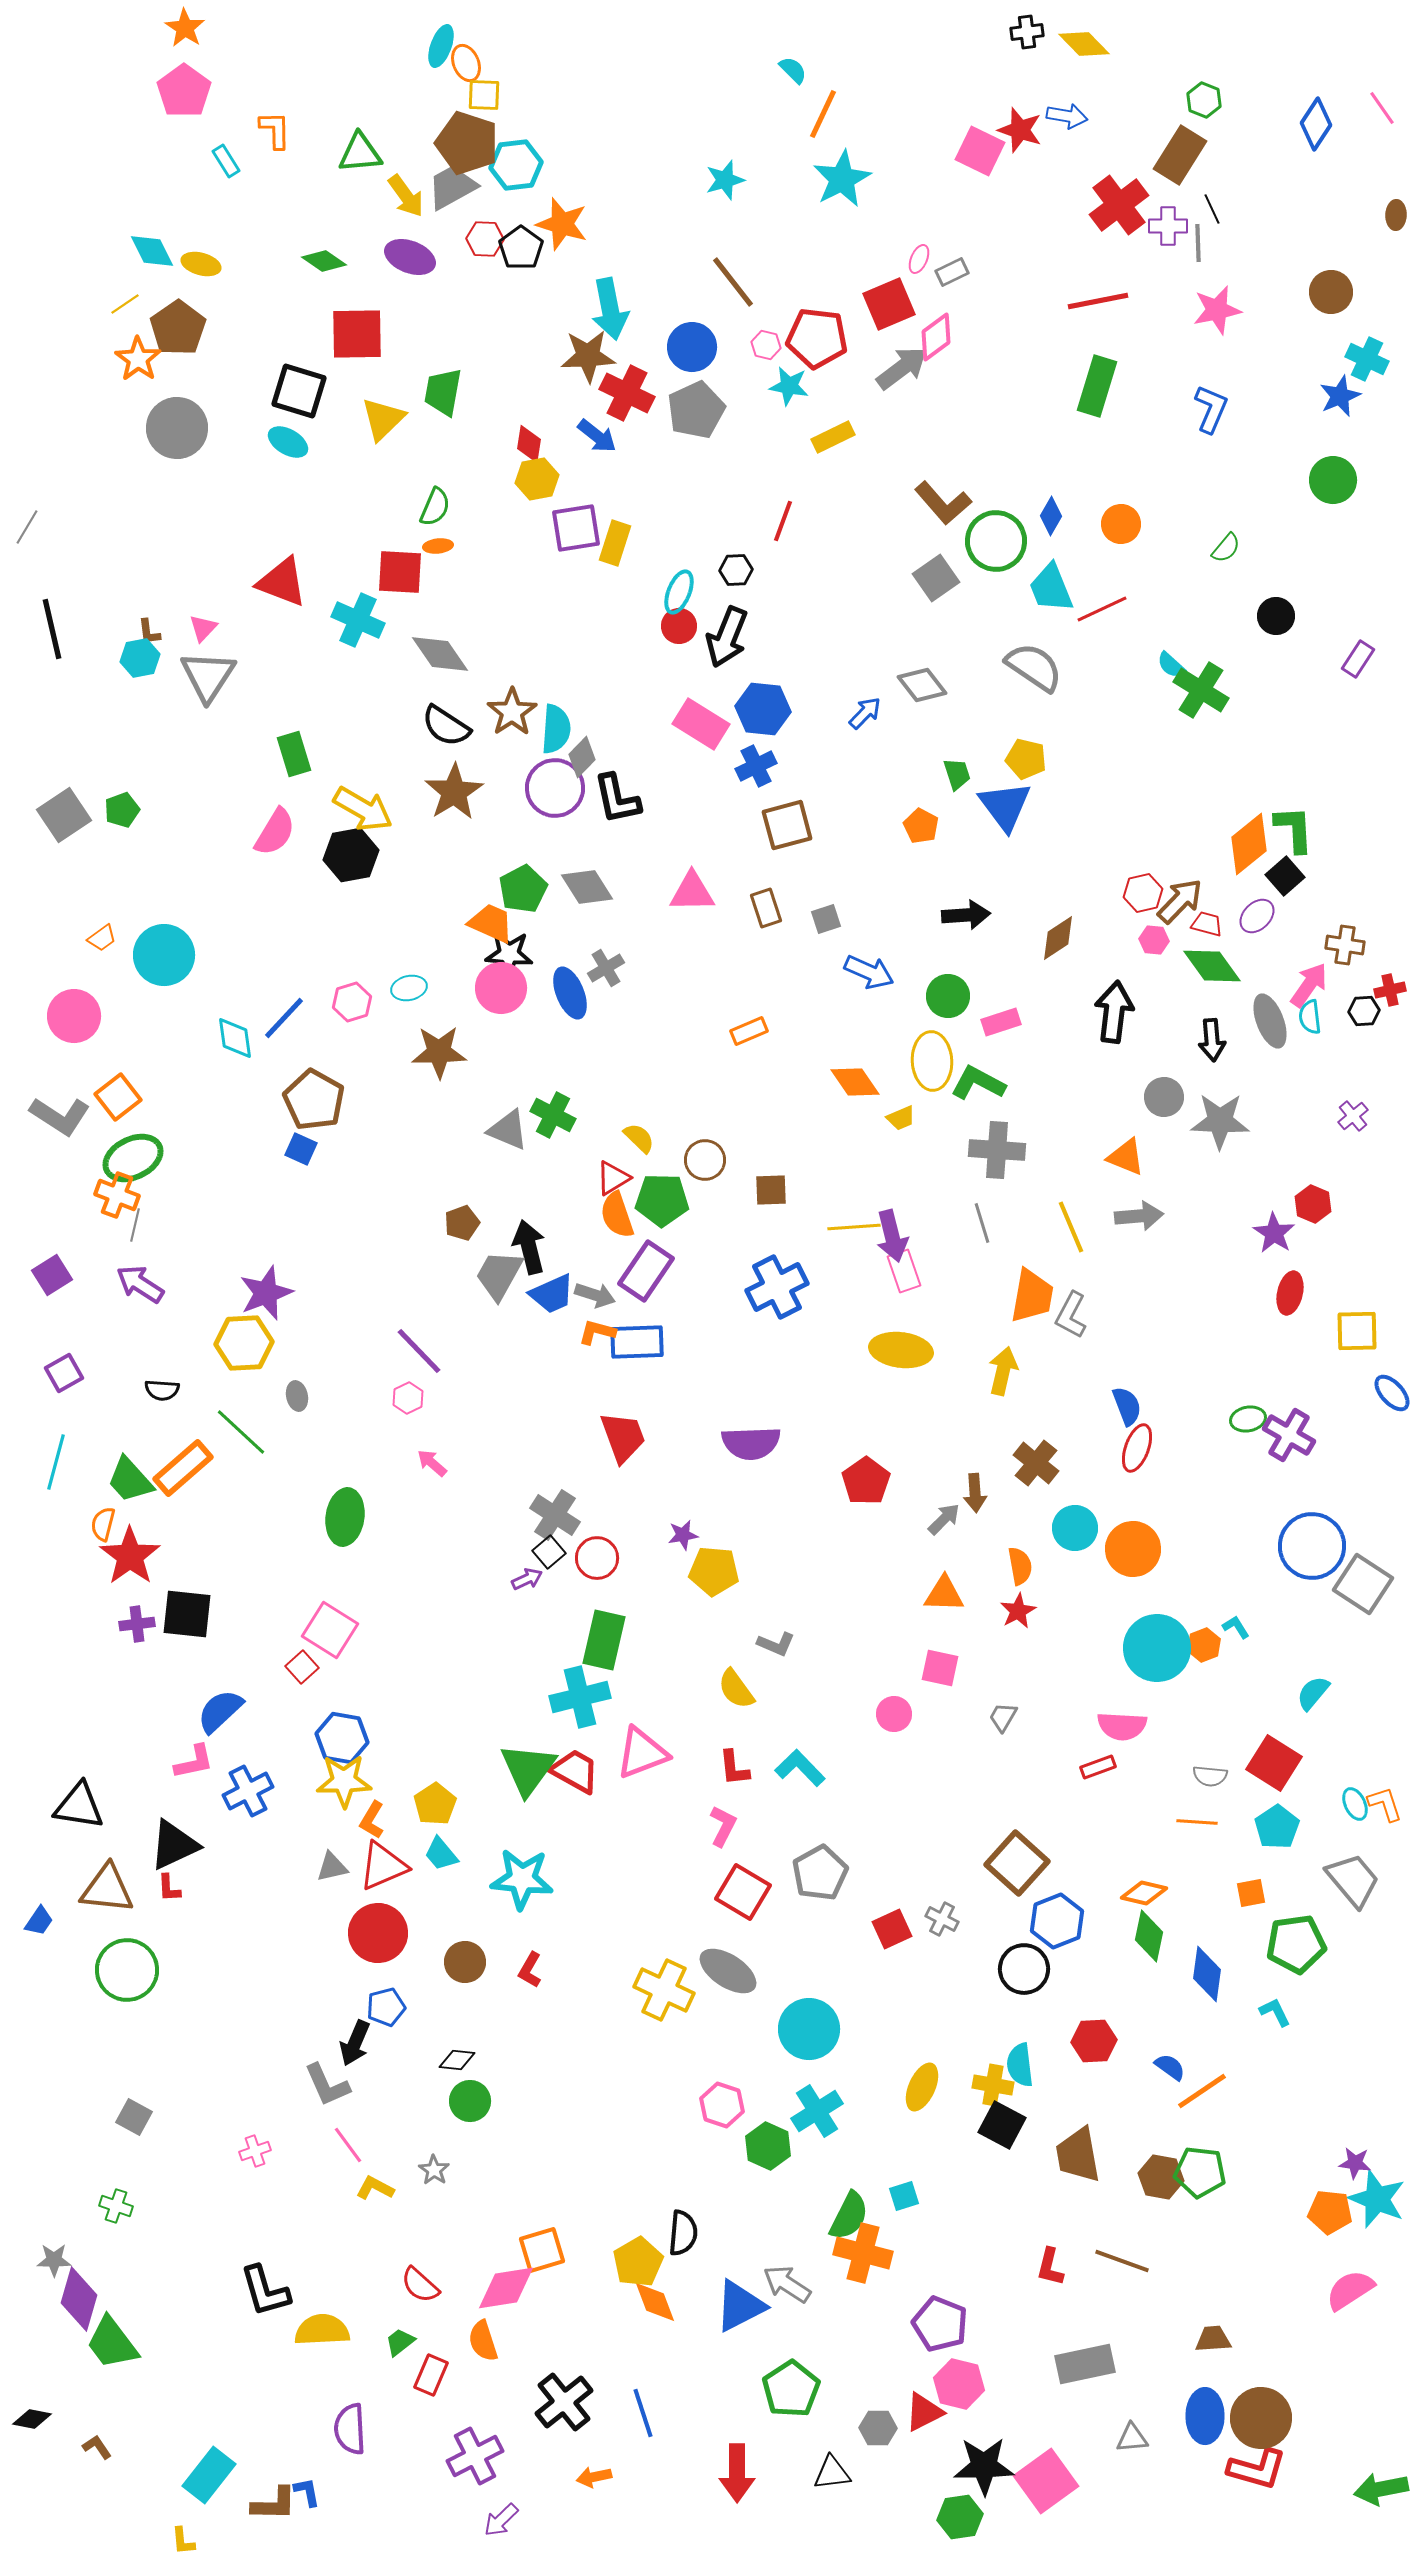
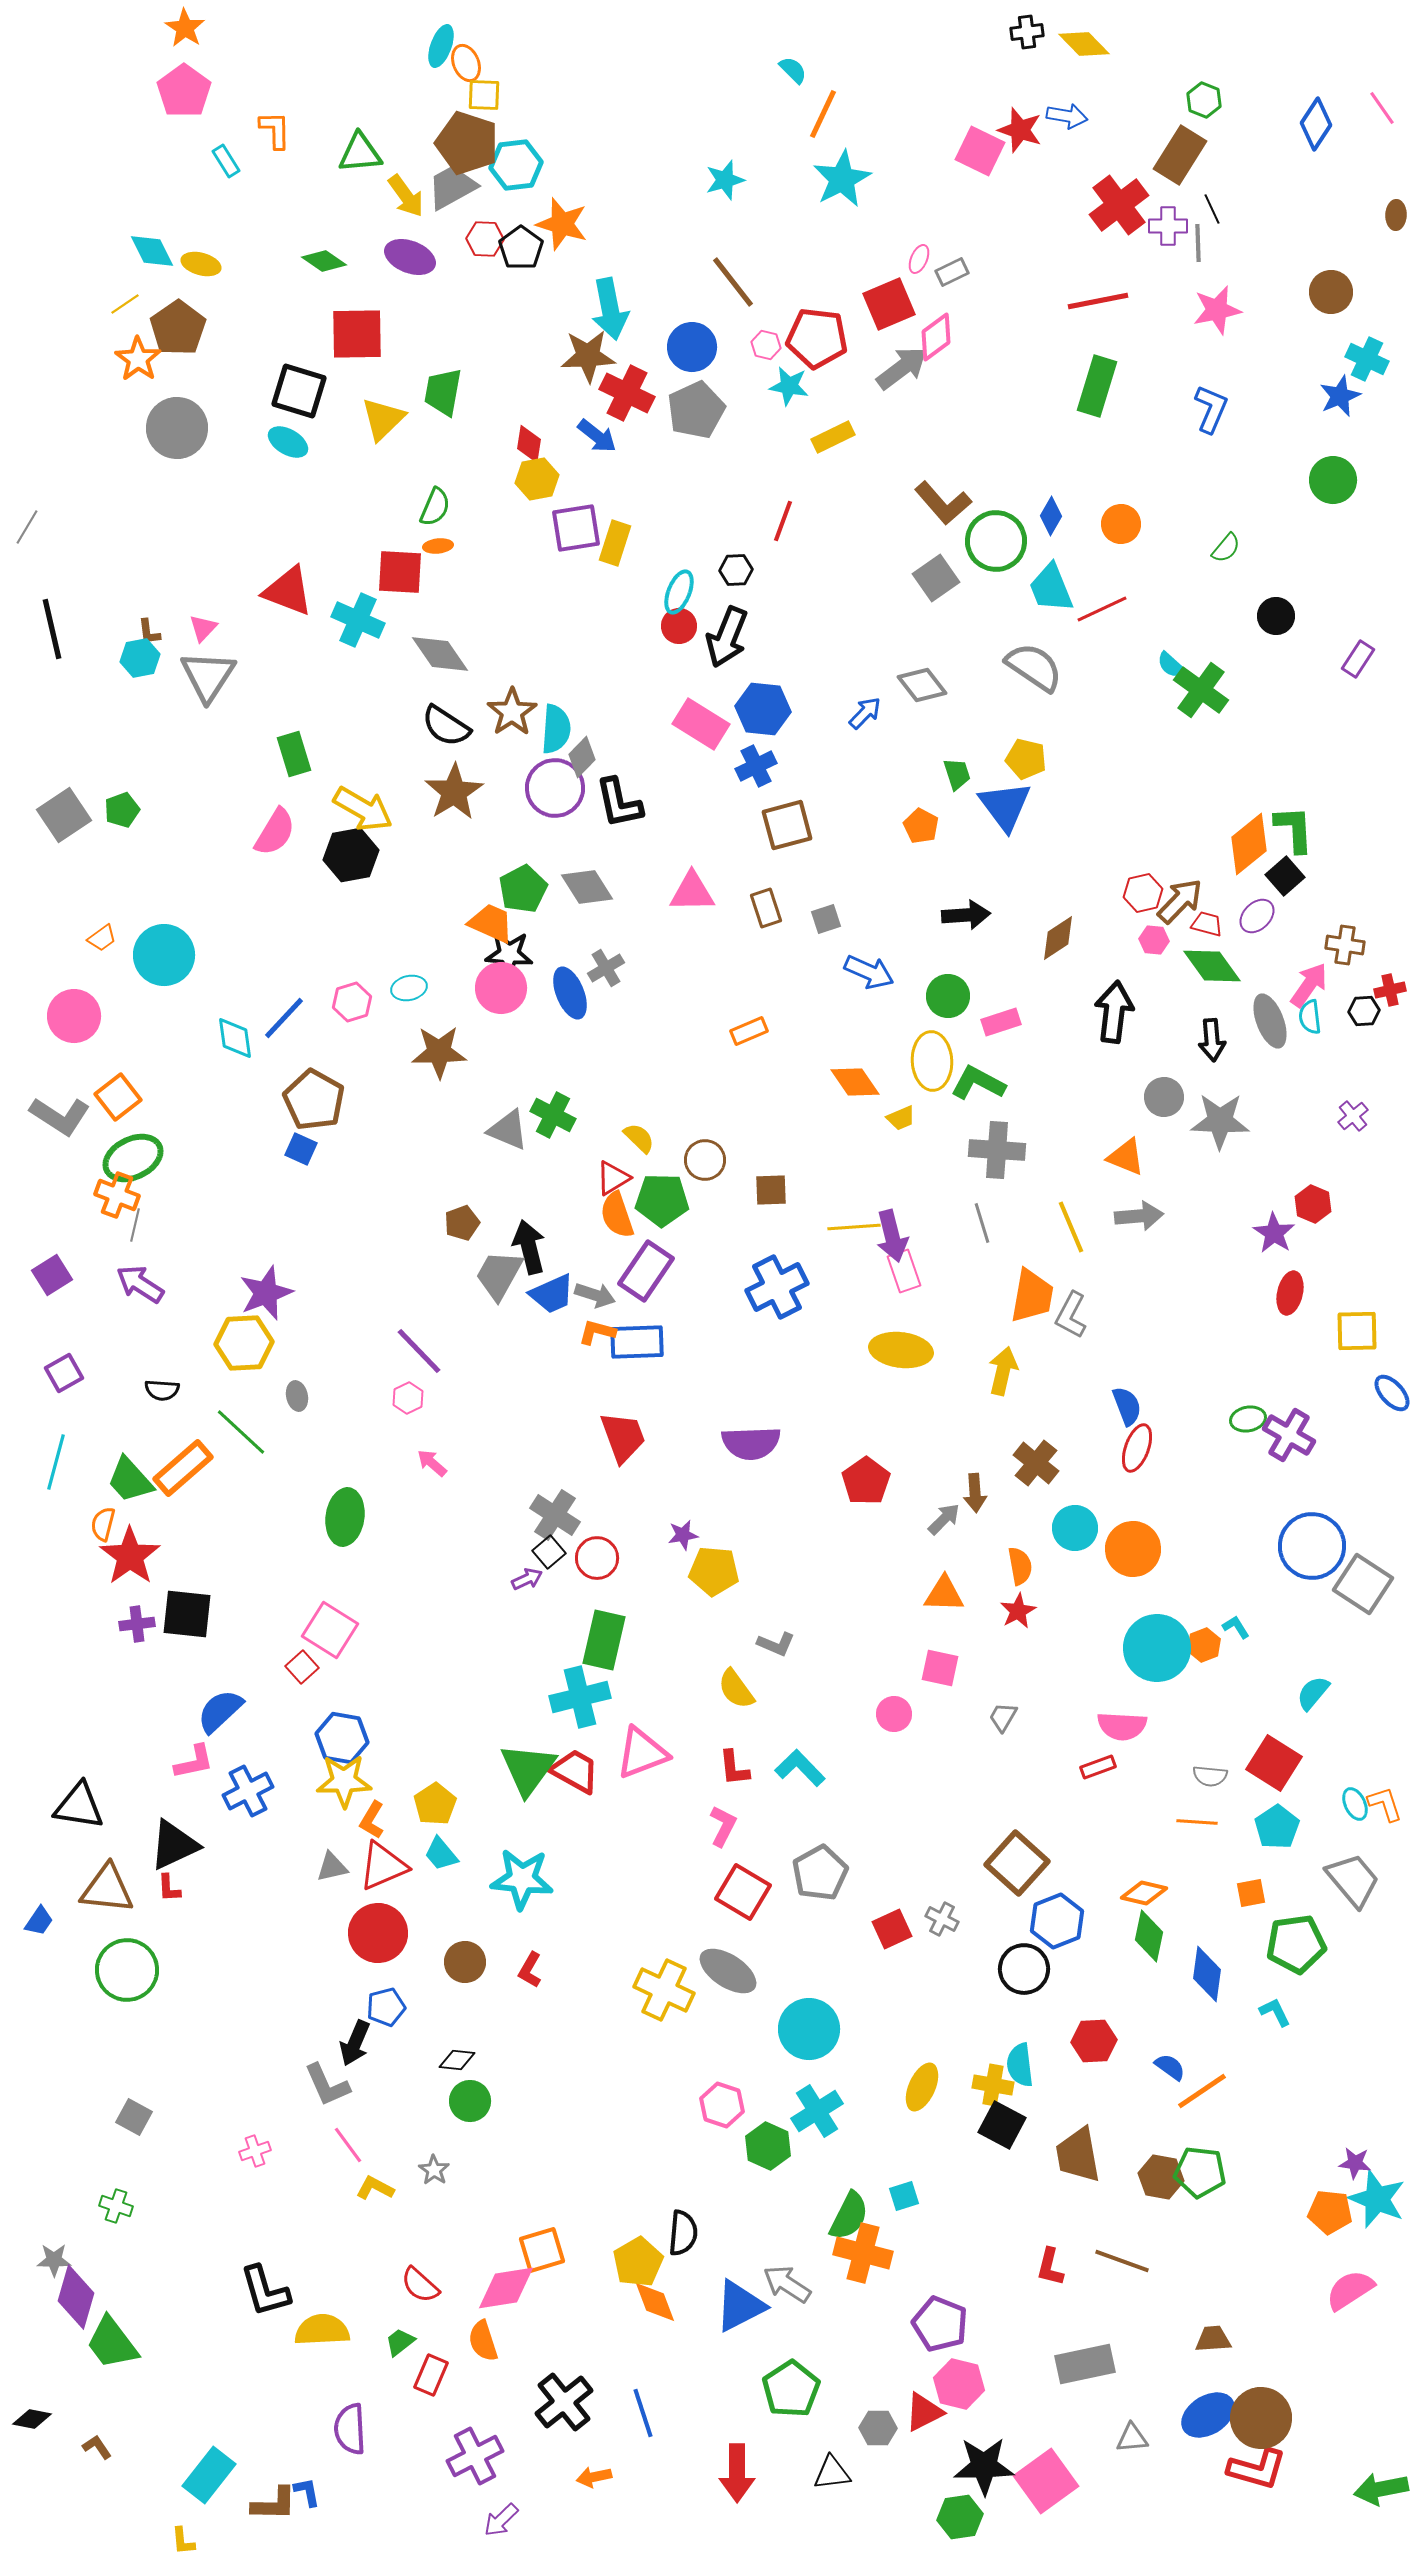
red triangle at (282, 582): moved 6 px right, 9 px down
green cross at (1201, 690): rotated 4 degrees clockwise
black L-shape at (617, 799): moved 2 px right, 4 px down
purple diamond at (79, 2299): moved 3 px left, 2 px up
blue ellipse at (1205, 2416): moved 3 px right, 1 px up; rotated 58 degrees clockwise
